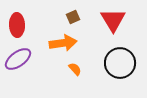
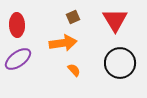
red triangle: moved 2 px right
orange semicircle: moved 1 px left, 1 px down
